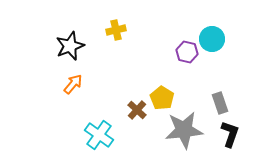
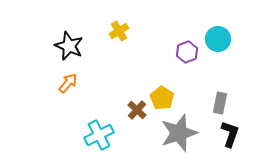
yellow cross: moved 3 px right, 1 px down; rotated 18 degrees counterclockwise
cyan circle: moved 6 px right
black star: moved 1 px left; rotated 28 degrees counterclockwise
purple hexagon: rotated 25 degrees clockwise
orange arrow: moved 5 px left, 1 px up
gray rectangle: rotated 30 degrees clockwise
gray star: moved 5 px left, 3 px down; rotated 12 degrees counterclockwise
cyan cross: rotated 28 degrees clockwise
